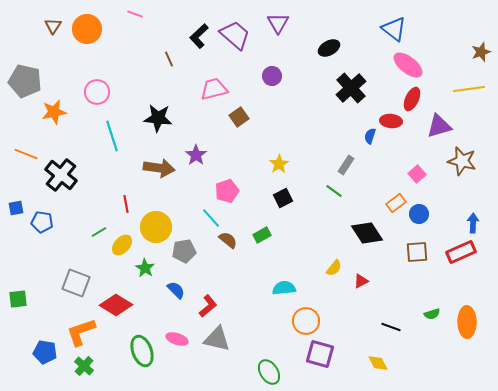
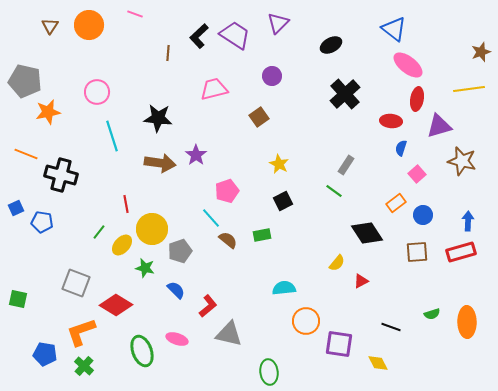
purple triangle at (278, 23): rotated 15 degrees clockwise
brown triangle at (53, 26): moved 3 px left
orange circle at (87, 29): moved 2 px right, 4 px up
purple trapezoid at (235, 35): rotated 8 degrees counterclockwise
black ellipse at (329, 48): moved 2 px right, 3 px up
brown line at (169, 59): moved 1 px left, 6 px up; rotated 28 degrees clockwise
black cross at (351, 88): moved 6 px left, 6 px down
red ellipse at (412, 99): moved 5 px right; rotated 15 degrees counterclockwise
orange star at (54, 112): moved 6 px left
brown square at (239, 117): moved 20 px right
blue semicircle at (370, 136): moved 31 px right, 12 px down
yellow star at (279, 164): rotated 12 degrees counterclockwise
brown arrow at (159, 168): moved 1 px right, 5 px up
black cross at (61, 175): rotated 24 degrees counterclockwise
black square at (283, 198): moved 3 px down
blue square at (16, 208): rotated 14 degrees counterclockwise
blue circle at (419, 214): moved 4 px right, 1 px down
blue arrow at (473, 223): moved 5 px left, 2 px up
yellow circle at (156, 227): moved 4 px left, 2 px down
green line at (99, 232): rotated 21 degrees counterclockwise
green rectangle at (262, 235): rotated 18 degrees clockwise
gray pentagon at (184, 251): moved 4 px left; rotated 10 degrees counterclockwise
red rectangle at (461, 252): rotated 8 degrees clockwise
green star at (145, 268): rotated 18 degrees counterclockwise
yellow semicircle at (334, 268): moved 3 px right, 5 px up
green square at (18, 299): rotated 18 degrees clockwise
gray triangle at (217, 339): moved 12 px right, 5 px up
blue pentagon at (45, 352): moved 2 px down
purple square at (320, 354): moved 19 px right, 10 px up; rotated 8 degrees counterclockwise
green ellipse at (269, 372): rotated 25 degrees clockwise
